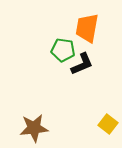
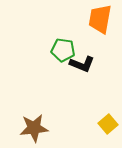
orange trapezoid: moved 13 px right, 9 px up
black L-shape: rotated 45 degrees clockwise
yellow square: rotated 12 degrees clockwise
